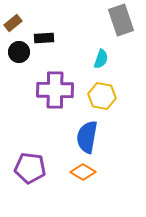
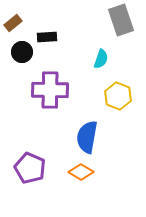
black rectangle: moved 3 px right, 1 px up
black circle: moved 3 px right
purple cross: moved 5 px left
yellow hexagon: moved 16 px right; rotated 12 degrees clockwise
purple pentagon: rotated 16 degrees clockwise
orange diamond: moved 2 px left
